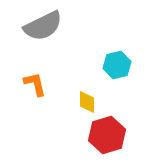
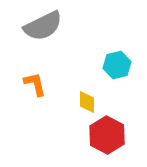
red hexagon: rotated 15 degrees counterclockwise
